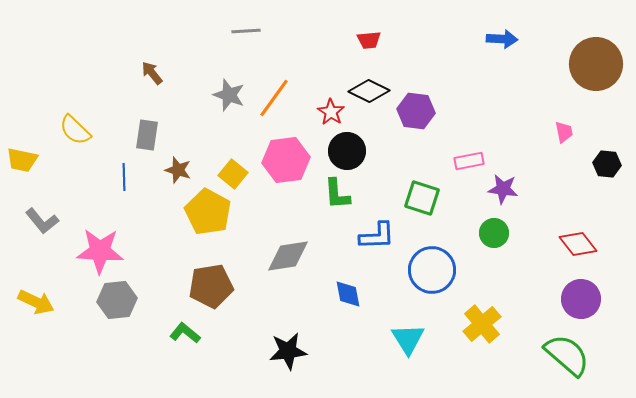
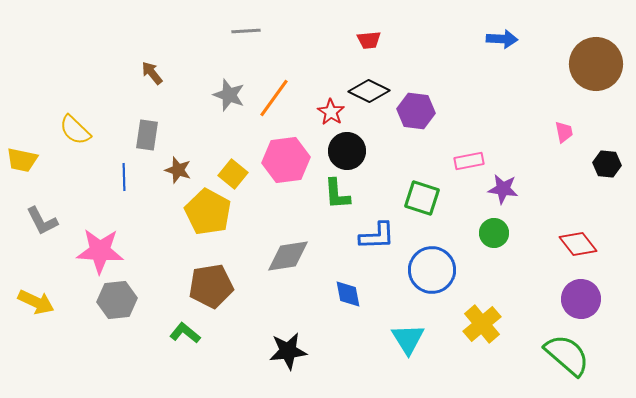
gray L-shape at (42, 221): rotated 12 degrees clockwise
